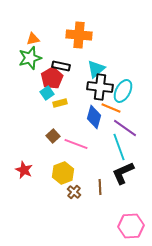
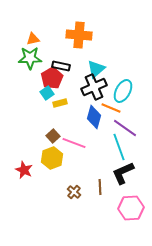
green star: rotated 15 degrees clockwise
black cross: moved 6 px left; rotated 30 degrees counterclockwise
pink line: moved 2 px left, 1 px up
yellow hexagon: moved 11 px left, 15 px up
pink hexagon: moved 18 px up
